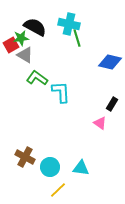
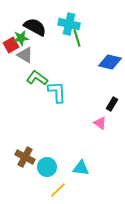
cyan L-shape: moved 4 px left
cyan circle: moved 3 px left
